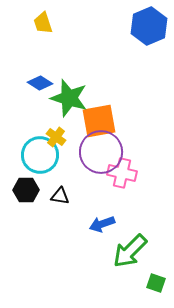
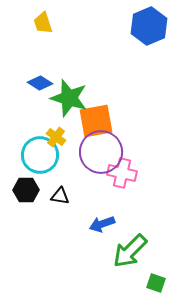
orange square: moved 3 px left
